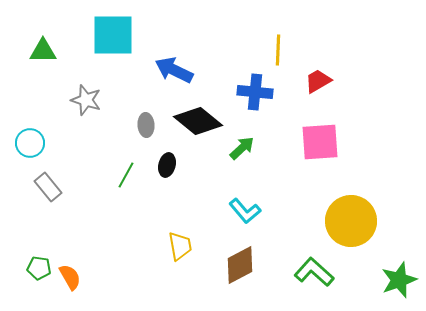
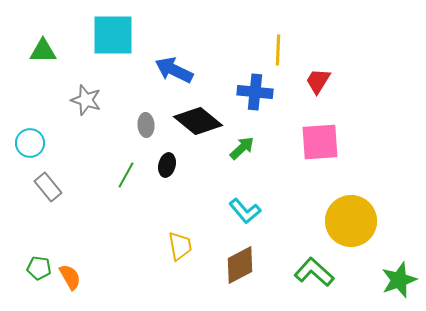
red trapezoid: rotated 28 degrees counterclockwise
